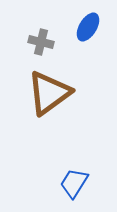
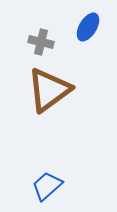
brown triangle: moved 3 px up
blue trapezoid: moved 27 px left, 3 px down; rotated 16 degrees clockwise
